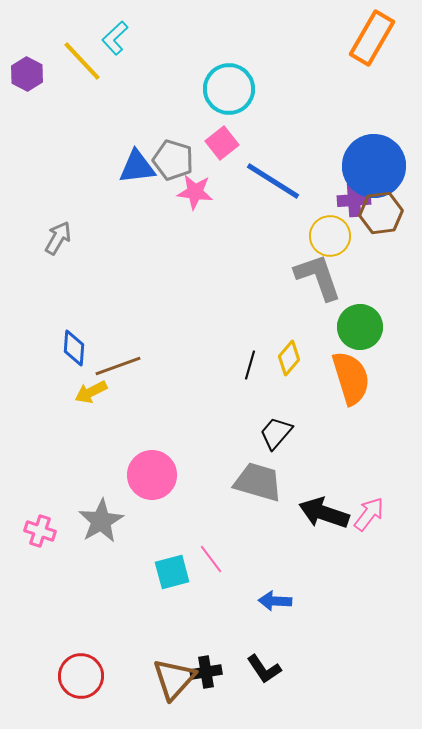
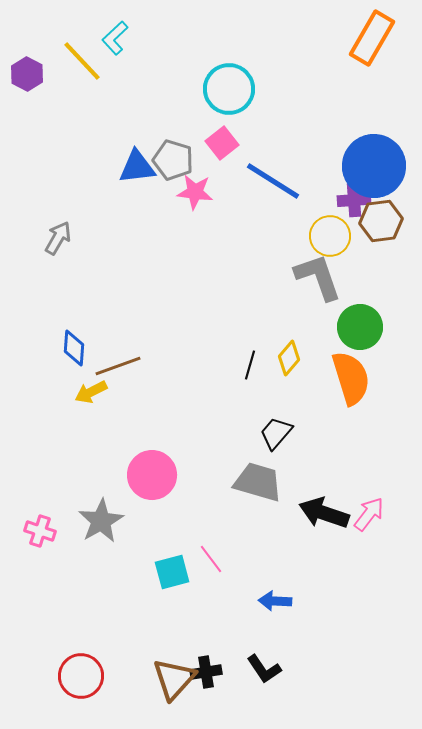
brown hexagon: moved 8 px down
